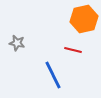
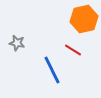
red line: rotated 18 degrees clockwise
blue line: moved 1 px left, 5 px up
